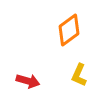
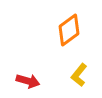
yellow L-shape: rotated 15 degrees clockwise
